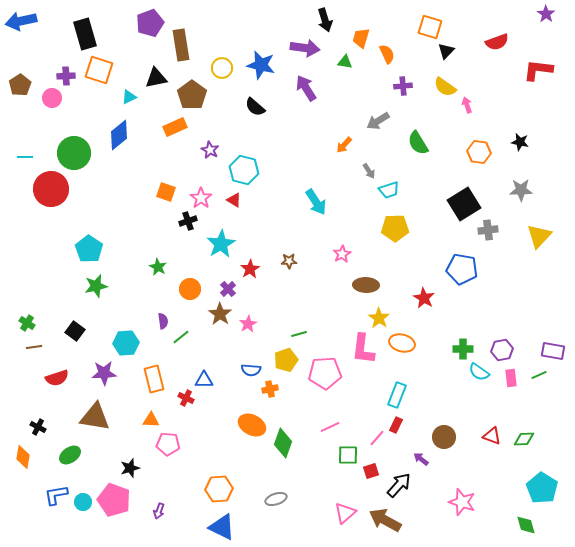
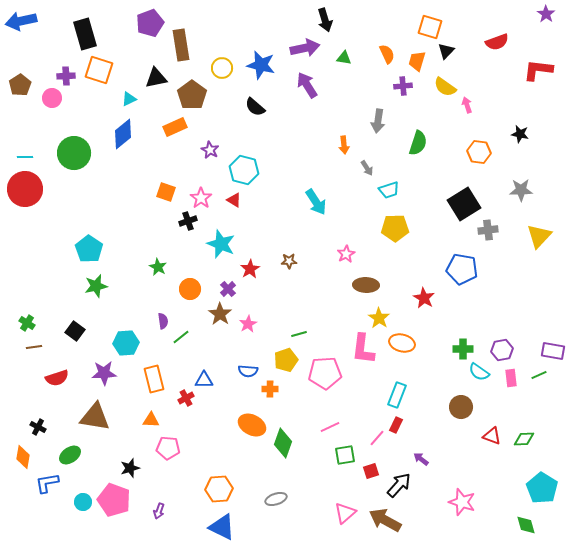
orange trapezoid at (361, 38): moved 56 px right, 23 px down
purple arrow at (305, 48): rotated 20 degrees counterclockwise
green triangle at (345, 62): moved 1 px left, 4 px up
purple arrow at (306, 88): moved 1 px right, 3 px up
cyan triangle at (129, 97): moved 2 px down
gray arrow at (378, 121): rotated 50 degrees counterclockwise
blue diamond at (119, 135): moved 4 px right, 1 px up
black star at (520, 142): moved 8 px up
green semicircle at (418, 143): rotated 130 degrees counterclockwise
orange arrow at (344, 145): rotated 48 degrees counterclockwise
gray arrow at (369, 171): moved 2 px left, 3 px up
red circle at (51, 189): moved 26 px left
cyan star at (221, 244): rotated 20 degrees counterclockwise
pink star at (342, 254): moved 4 px right
blue semicircle at (251, 370): moved 3 px left, 1 px down
orange cross at (270, 389): rotated 14 degrees clockwise
red cross at (186, 398): rotated 35 degrees clockwise
brown circle at (444, 437): moved 17 px right, 30 px up
pink pentagon at (168, 444): moved 4 px down
green square at (348, 455): moved 3 px left; rotated 10 degrees counterclockwise
blue L-shape at (56, 495): moved 9 px left, 12 px up
